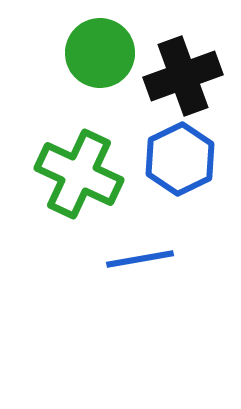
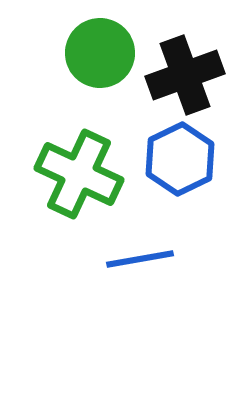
black cross: moved 2 px right, 1 px up
